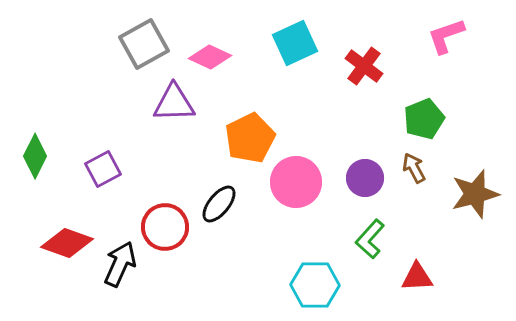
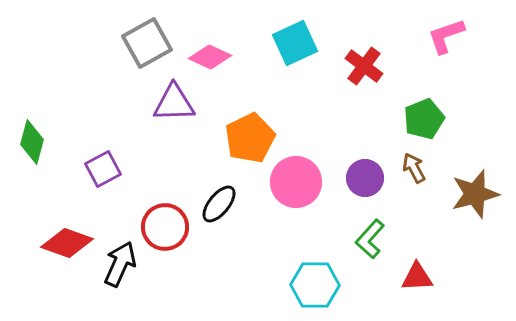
gray square: moved 3 px right, 1 px up
green diamond: moved 3 px left, 14 px up; rotated 12 degrees counterclockwise
